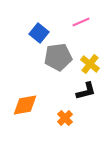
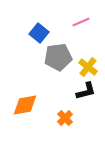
yellow cross: moved 2 px left, 3 px down
